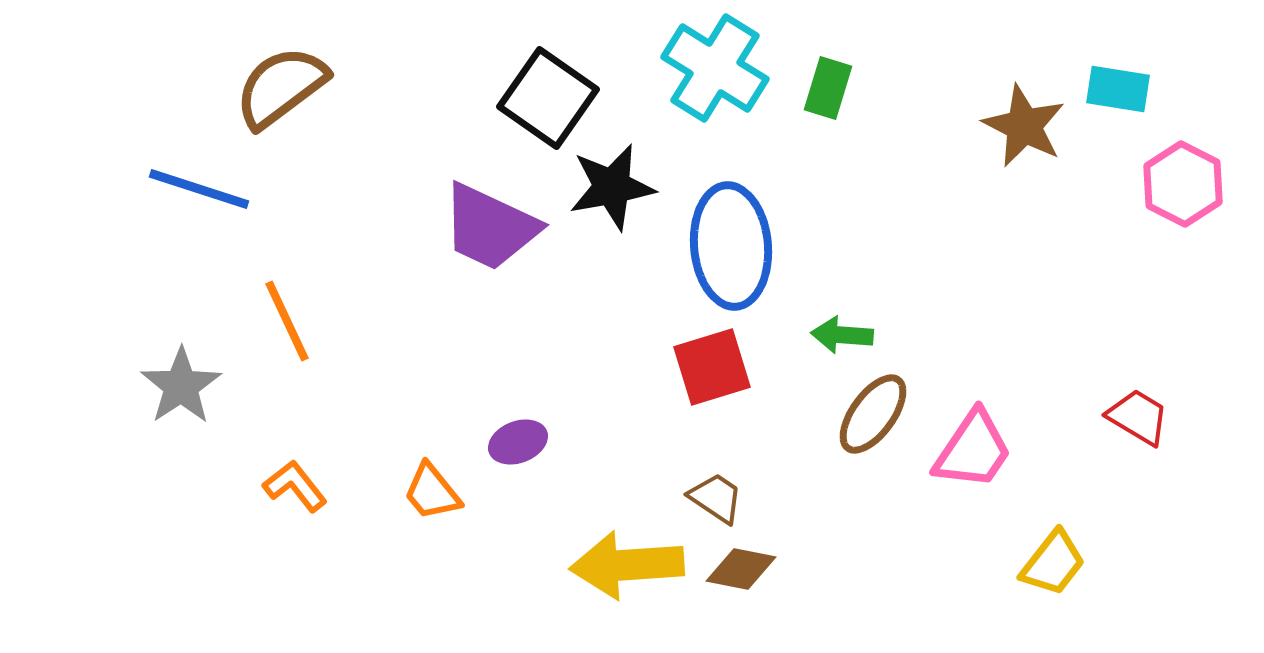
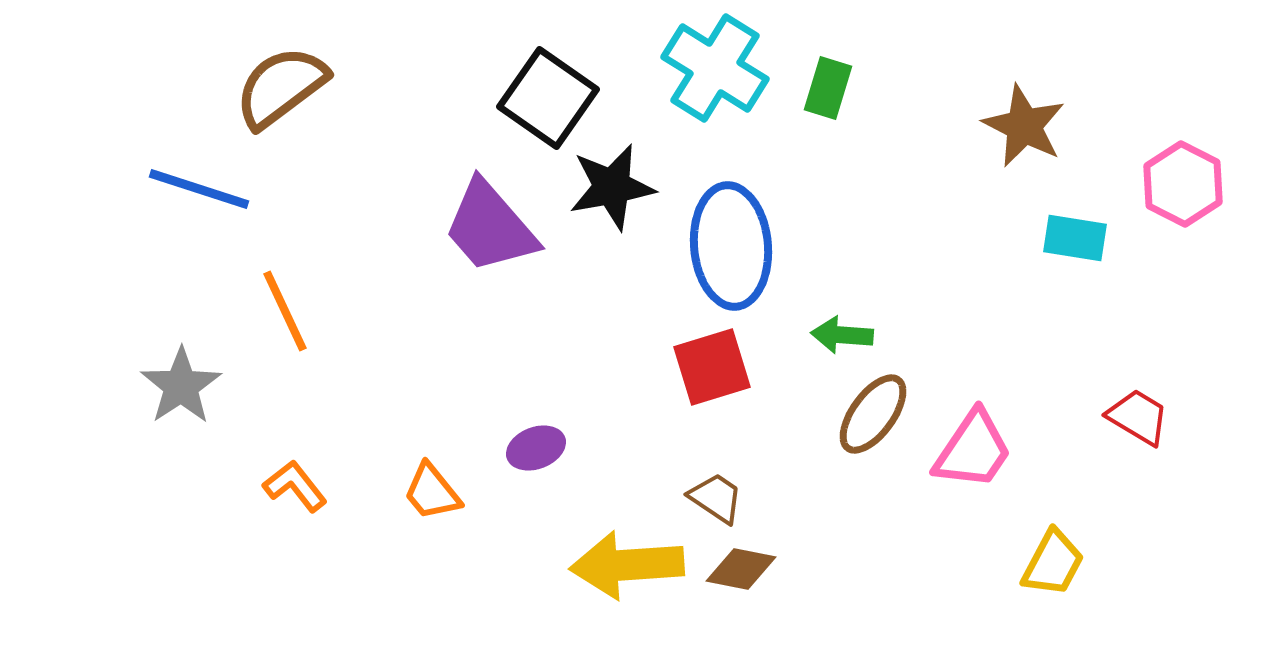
cyan rectangle: moved 43 px left, 149 px down
purple trapezoid: rotated 24 degrees clockwise
orange line: moved 2 px left, 10 px up
purple ellipse: moved 18 px right, 6 px down
yellow trapezoid: rotated 10 degrees counterclockwise
